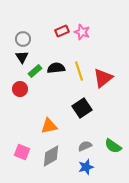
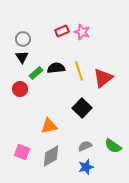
green rectangle: moved 1 px right, 2 px down
black square: rotated 12 degrees counterclockwise
